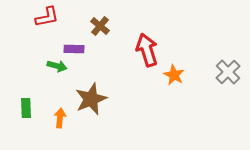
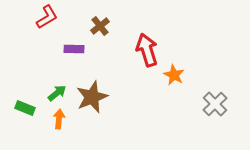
red L-shape: rotated 20 degrees counterclockwise
brown cross: rotated 12 degrees clockwise
green arrow: moved 27 px down; rotated 54 degrees counterclockwise
gray cross: moved 13 px left, 32 px down
brown star: moved 1 px right, 2 px up
green rectangle: moved 1 px left; rotated 66 degrees counterclockwise
orange arrow: moved 1 px left, 1 px down
